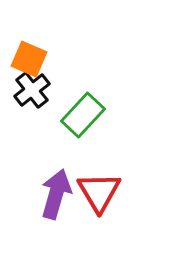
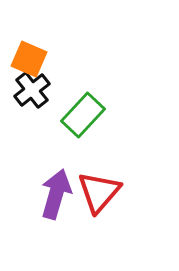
red triangle: rotated 12 degrees clockwise
